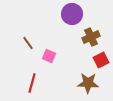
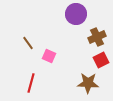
purple circle: moved 4 px right
brown cross: moved 6 px right
red line: moved 1 px left
